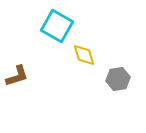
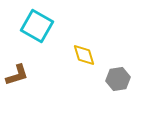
cyan square: moved 20 px left
brown L-shape: moved 1 px up
